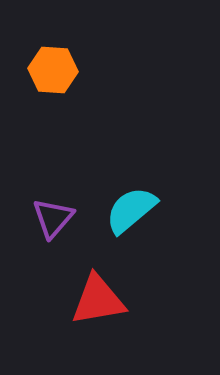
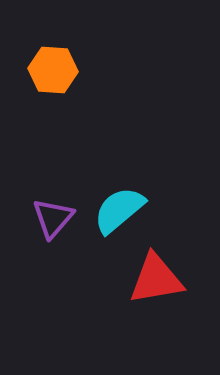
cyan semicircle: moved 12 px left
red triangle: moved 58 px right, 21 px up
